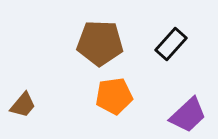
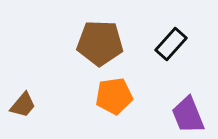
purple trapezoid: rotated 111 degrees clockwise
